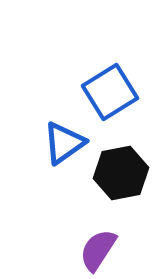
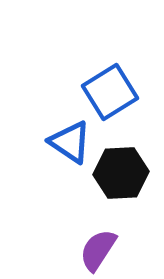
blue triangle: moved 6 px right, 1 px up; rotated 51 degrees counterclockwise
black hexagon: rotated 8 degrees clockwise
